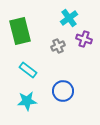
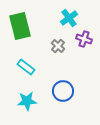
green rectangle: moved 5 px up
gray cross: rotated 24 degrees counterclockwise
cyan rectangle: moved 2 px left, 3 px up
